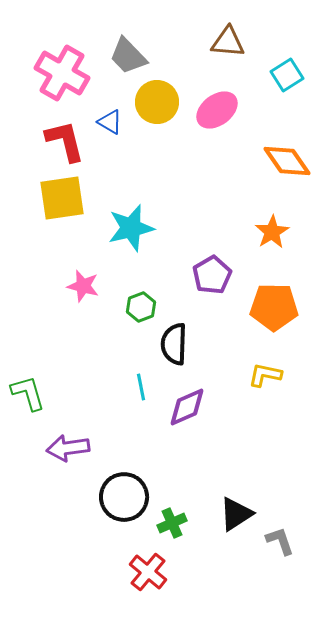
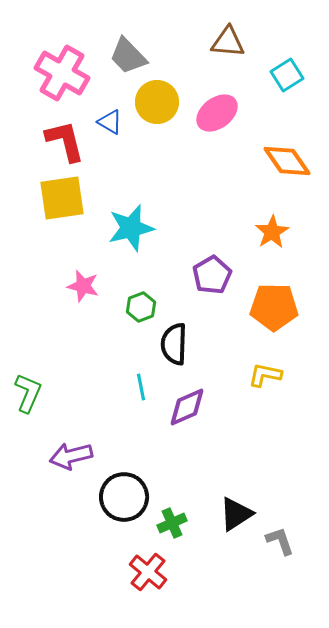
pink ellipse: moved 3 px down
green L-shape: rotated 39 degrees clockwise
purple arrow: moved 3 px right, 8 px down; rotated 6 degrees counterclockwise
